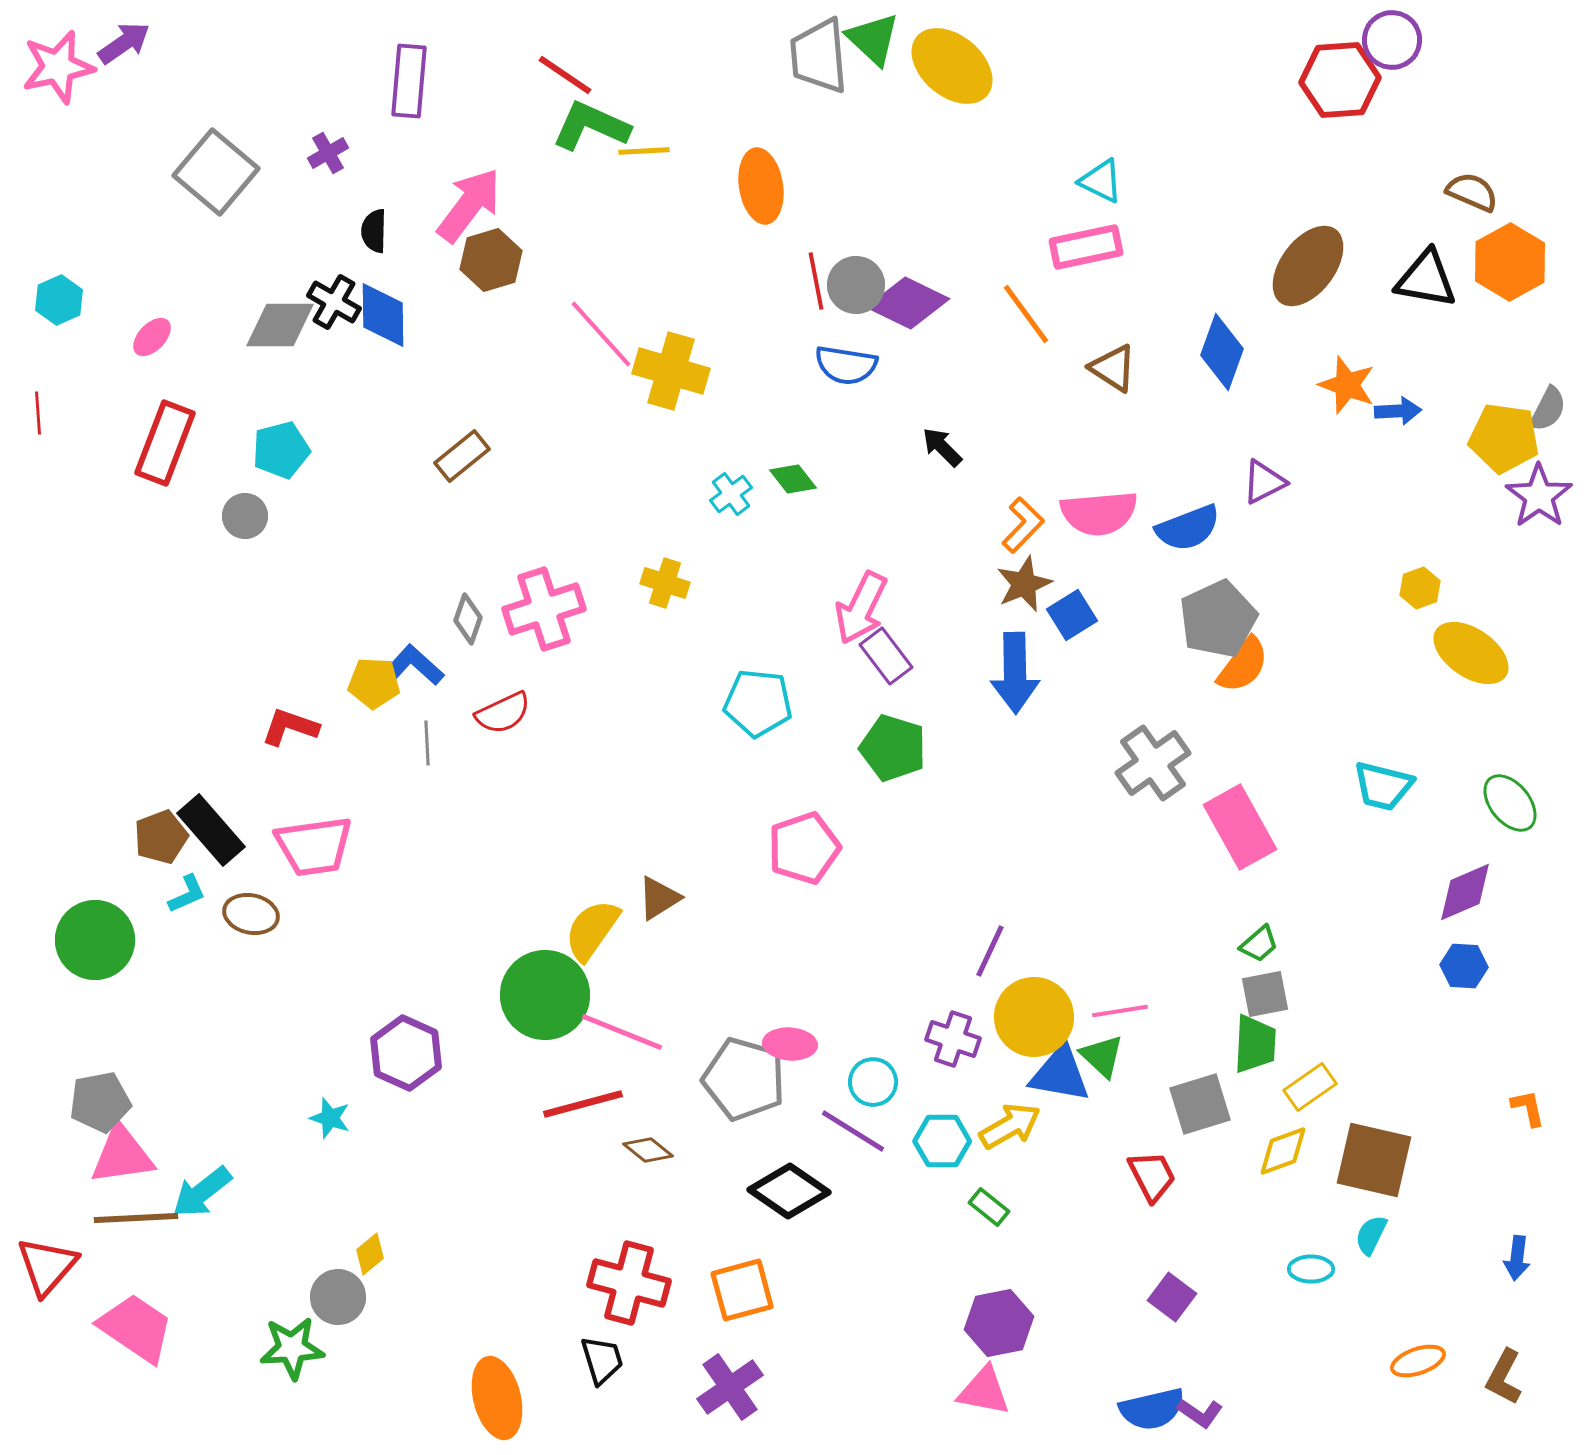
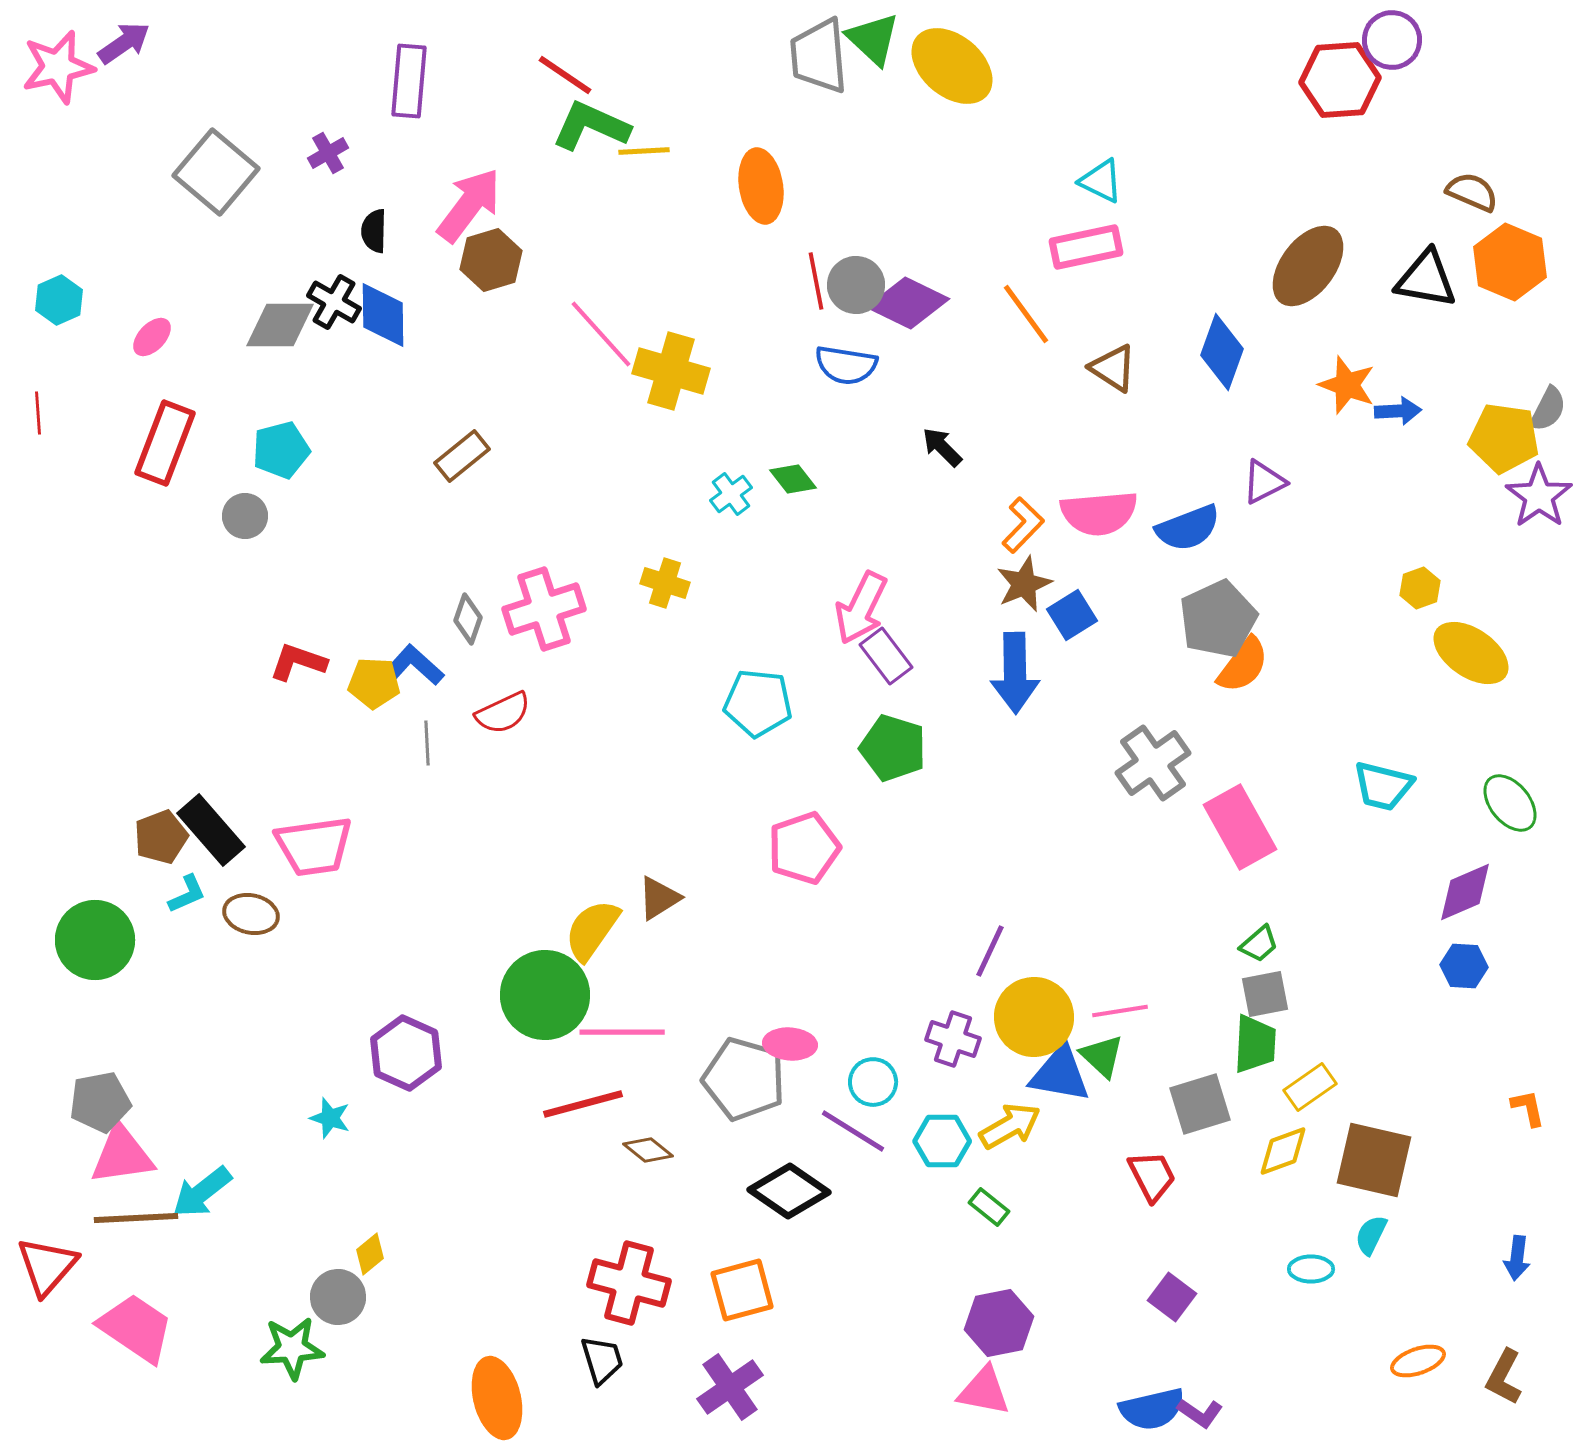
orange hexagon at (1510, 262): rotated 8 degrees counterclockwise
red L-shape at (290, 727): moved 8 px right, 65 px up
pink line at (622, 1032): rotated 22 degrees counterclockwise
